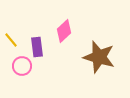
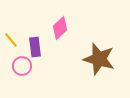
pink diamond: moved 4 px left, 3 px up
purple rectangle: moved 2 px left
brown star: moved 2 px down
